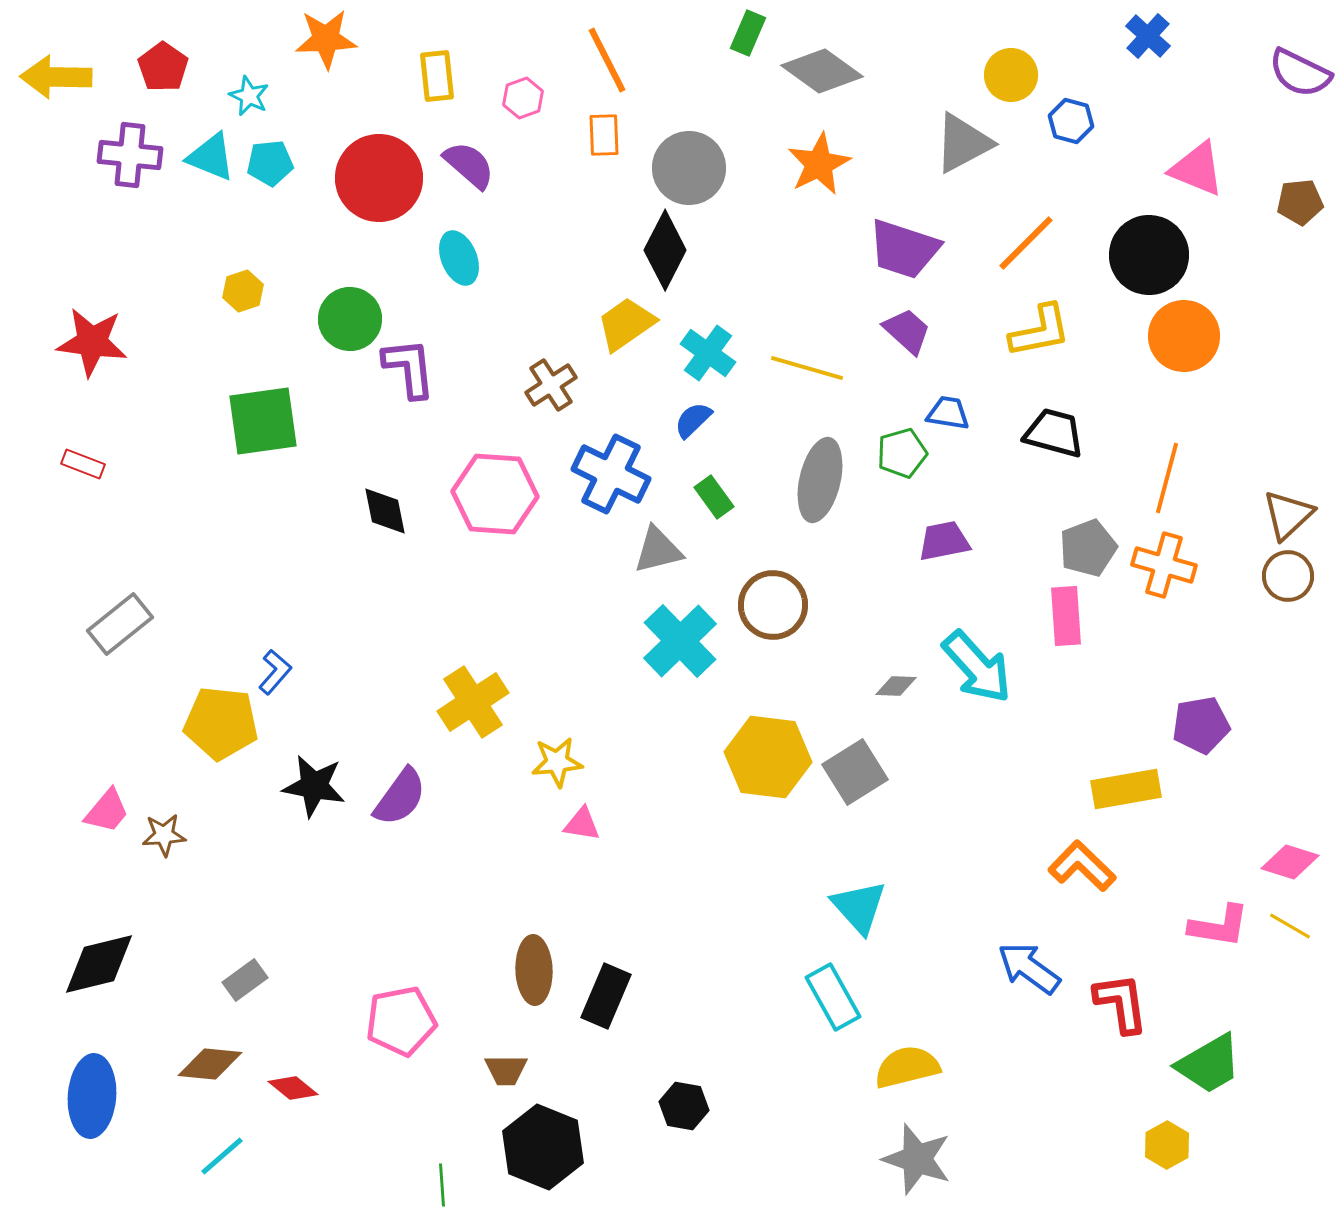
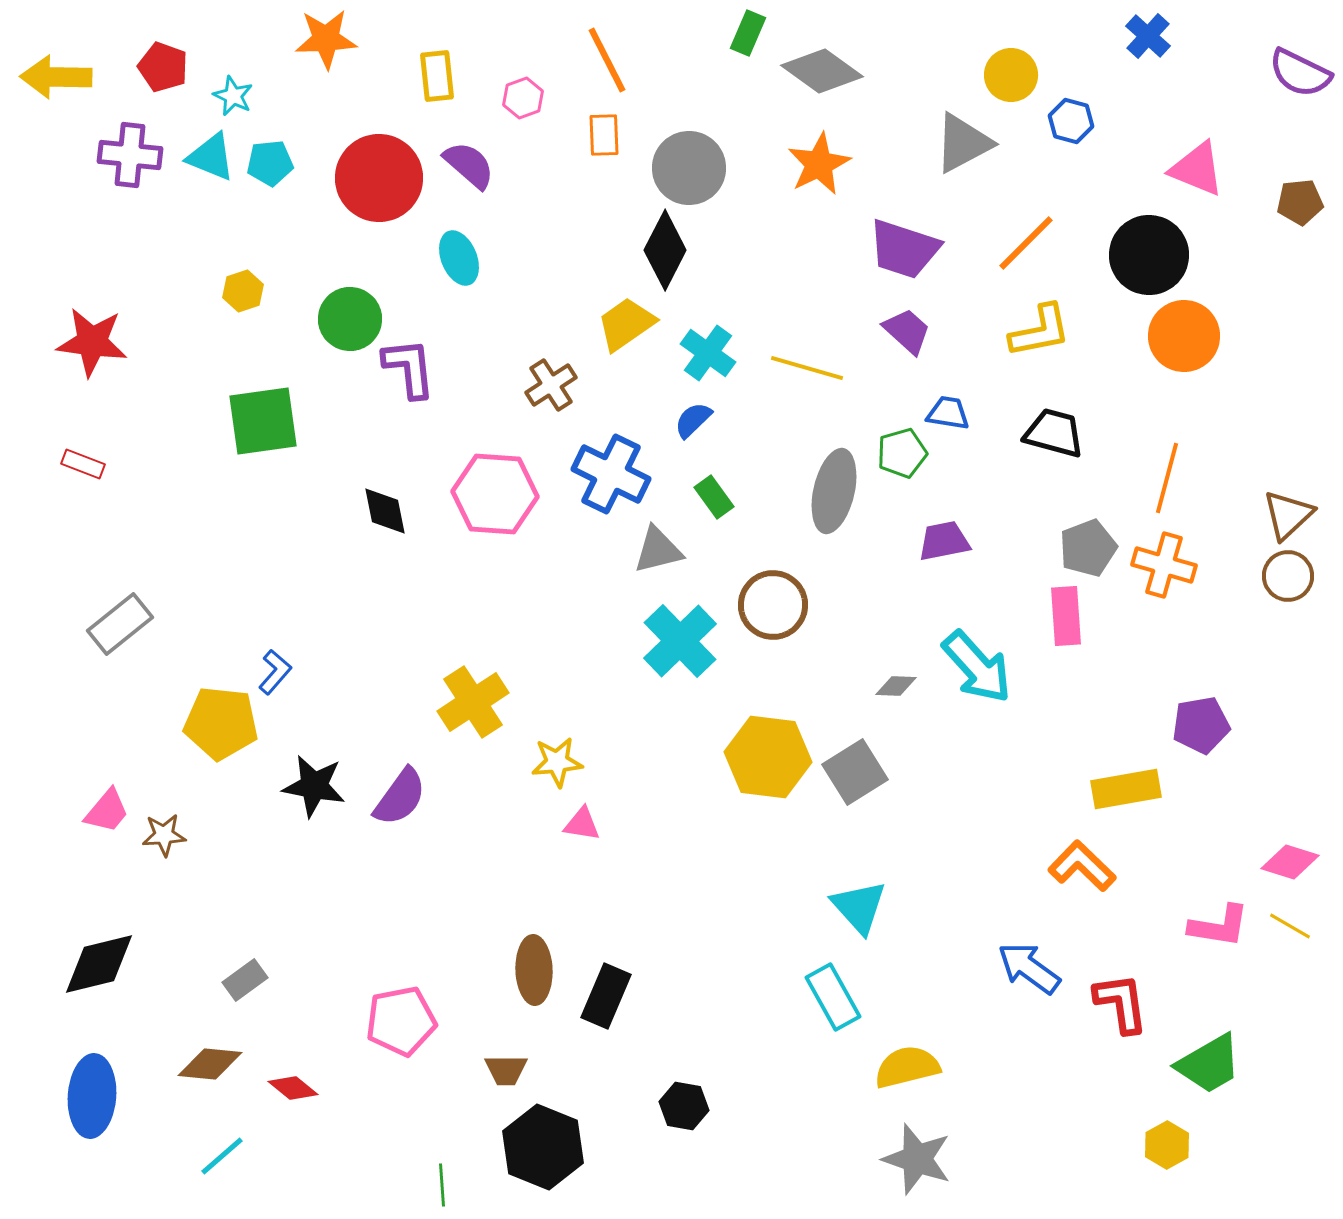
red pentagon at (163, 67): rotated 15 degrees counterclockwise
cyan star at (249, 96): moved 16 px left
gray ellipse at (820, 480): moved 14 px right, 11 px down
